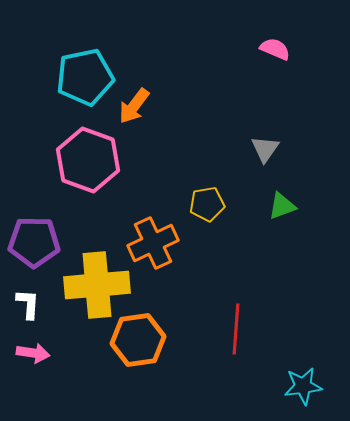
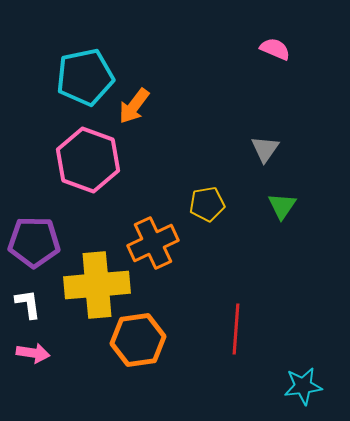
green triangle: rotated 36 degrees counterclockwise
white L-shape: rotated 12 degrees counterclockwise
